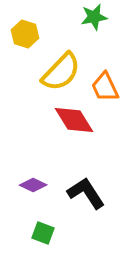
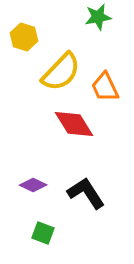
green star: moved 4 px right
yellow hexagon: moved 1 px left, 3 px down
red diamond: moved 4 px down
